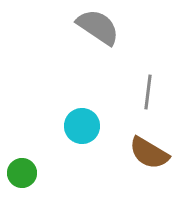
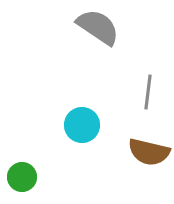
cyan circle: moved 1 px up
brown semicircle: moved 1 px up; rotated 18 degrees counterclockwise
green circle: moved 4 px down
